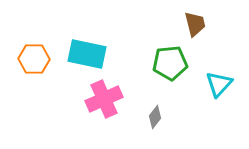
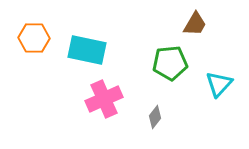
brown trapezoid: rotated 44 degrees clockwise
cyan rectangle: moved 4 px up
orange hexagon: moved 21 px up
